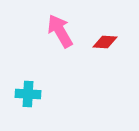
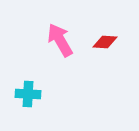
pink arrow: moved 9 px down
